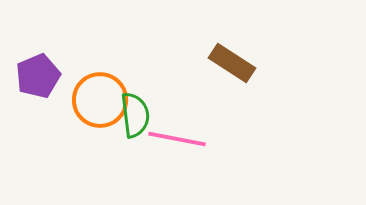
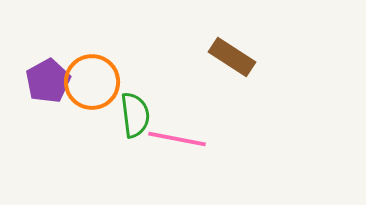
brown rectangle: moved 6 px up
purple pentagon: moved 10 px right, 5 px down; rotated 6 degrees counterclockwise
orange circle: moved 8 px left, 18 px up
